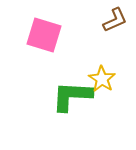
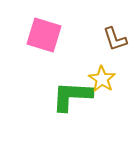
brown L-shape: moved 19 px down; rotated 96 degrees clockwise
